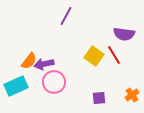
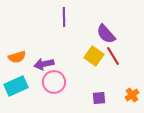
purple line: moved 2 px left, 1 px down; rotated 30 degrees counterclockwise
purple semicircle: moved 18 px left; rotated 40 degrees clockwise
red line: moved 1 px left, 1 px down
orange semicircle: moved 12 px left, 4 px up; rotated 36 degrees clockwise
